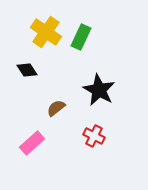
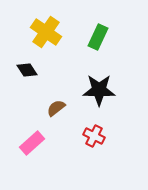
green rectangle: moved 17 px right
black star: rotated 28 degrees counterclockwise
